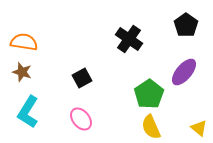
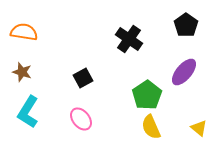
orange semicircle: moved 10 px up
black square: moved 1 px right
green pentagon: moved 2 px left, 1 px down
